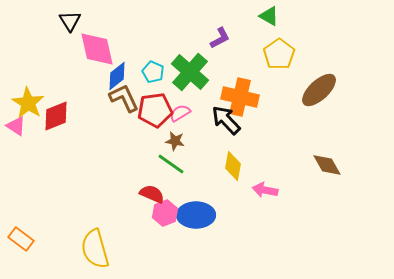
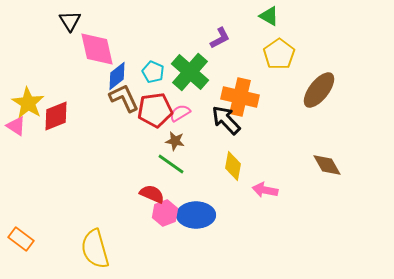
brown ellipse: rotated 9 degrees counterclockwise
